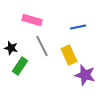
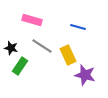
blue line: rotated 28 degrees clockwise
gray line: rotated 30 degrees counterclockwise
yellow rectangle: moved 1 px left
